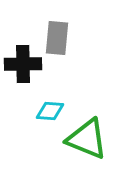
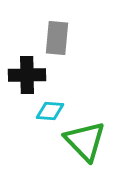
black cross: moved 4 px right, 11 px down
green triangle: moved 2 px left, 2 px down; rotated 24 degrees clockwise
